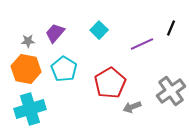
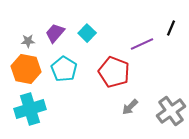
cyan square: moved 12 px left, 3 px down
red pentagon: moved 4 px right, 11 px up; rotated 20 degrees counterclockwise
gray cross: moved 20 px down
gray arrow: moved 2 px left; rotated 24 degrees counterclockwise
